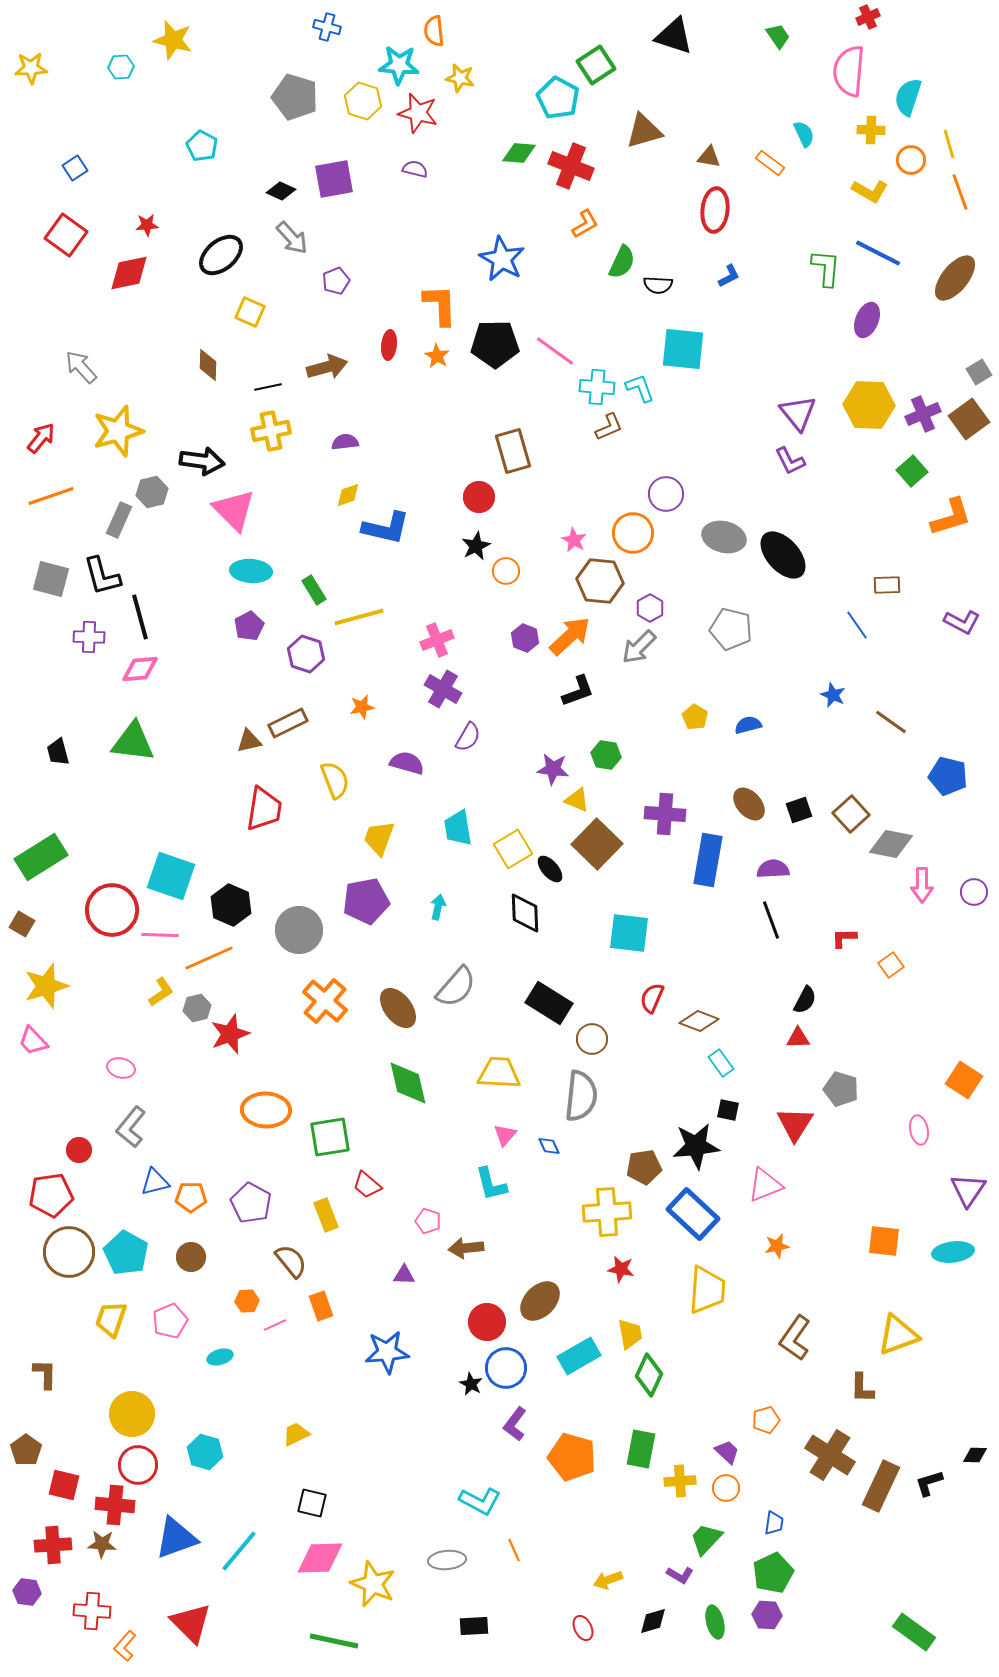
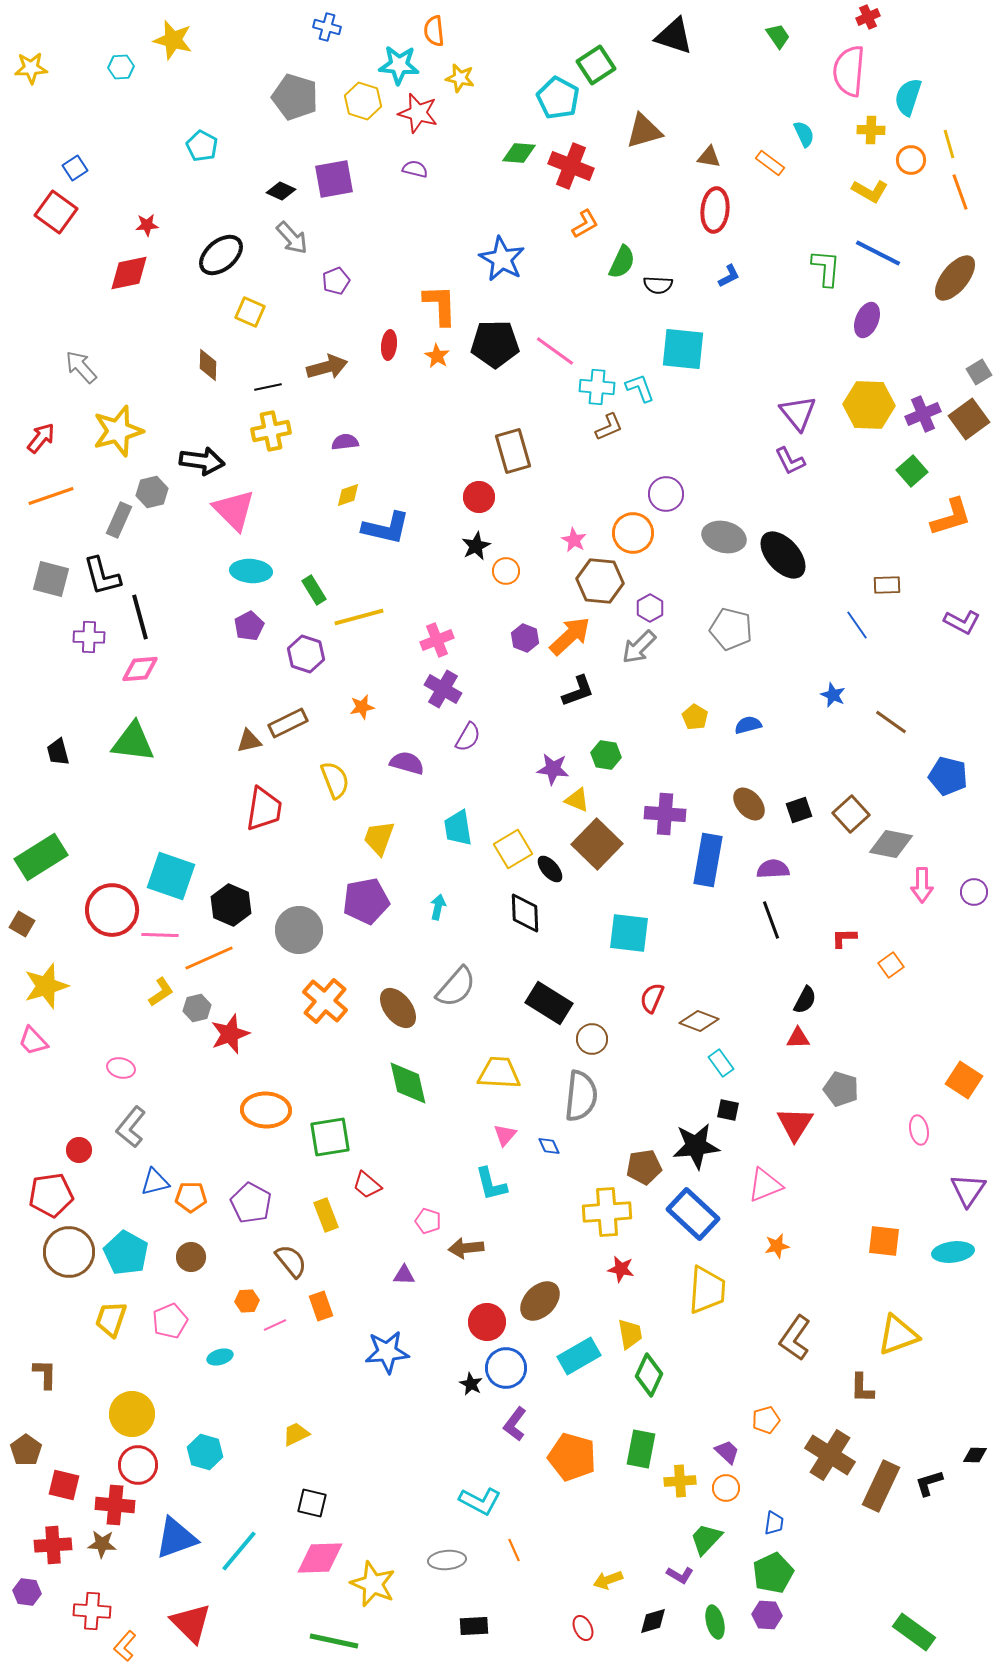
red square at (66, 235): moved 10 px left, 23 px up
